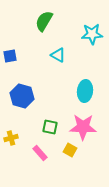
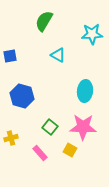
green square: rotated 28 degrees clockwise
